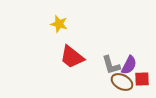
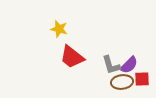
yellow star: moved 5 px down
purple semicircle: rotated 18 degrees clockwise
brown ellipse: rotated 35 degrees counterclockwise
